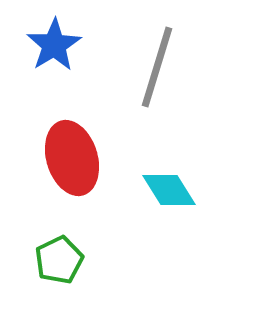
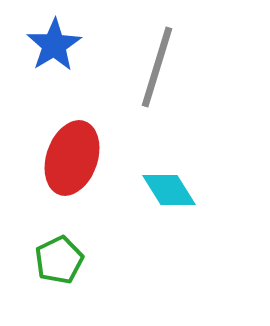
red ellipse: rotated 36 degrees clockwise
